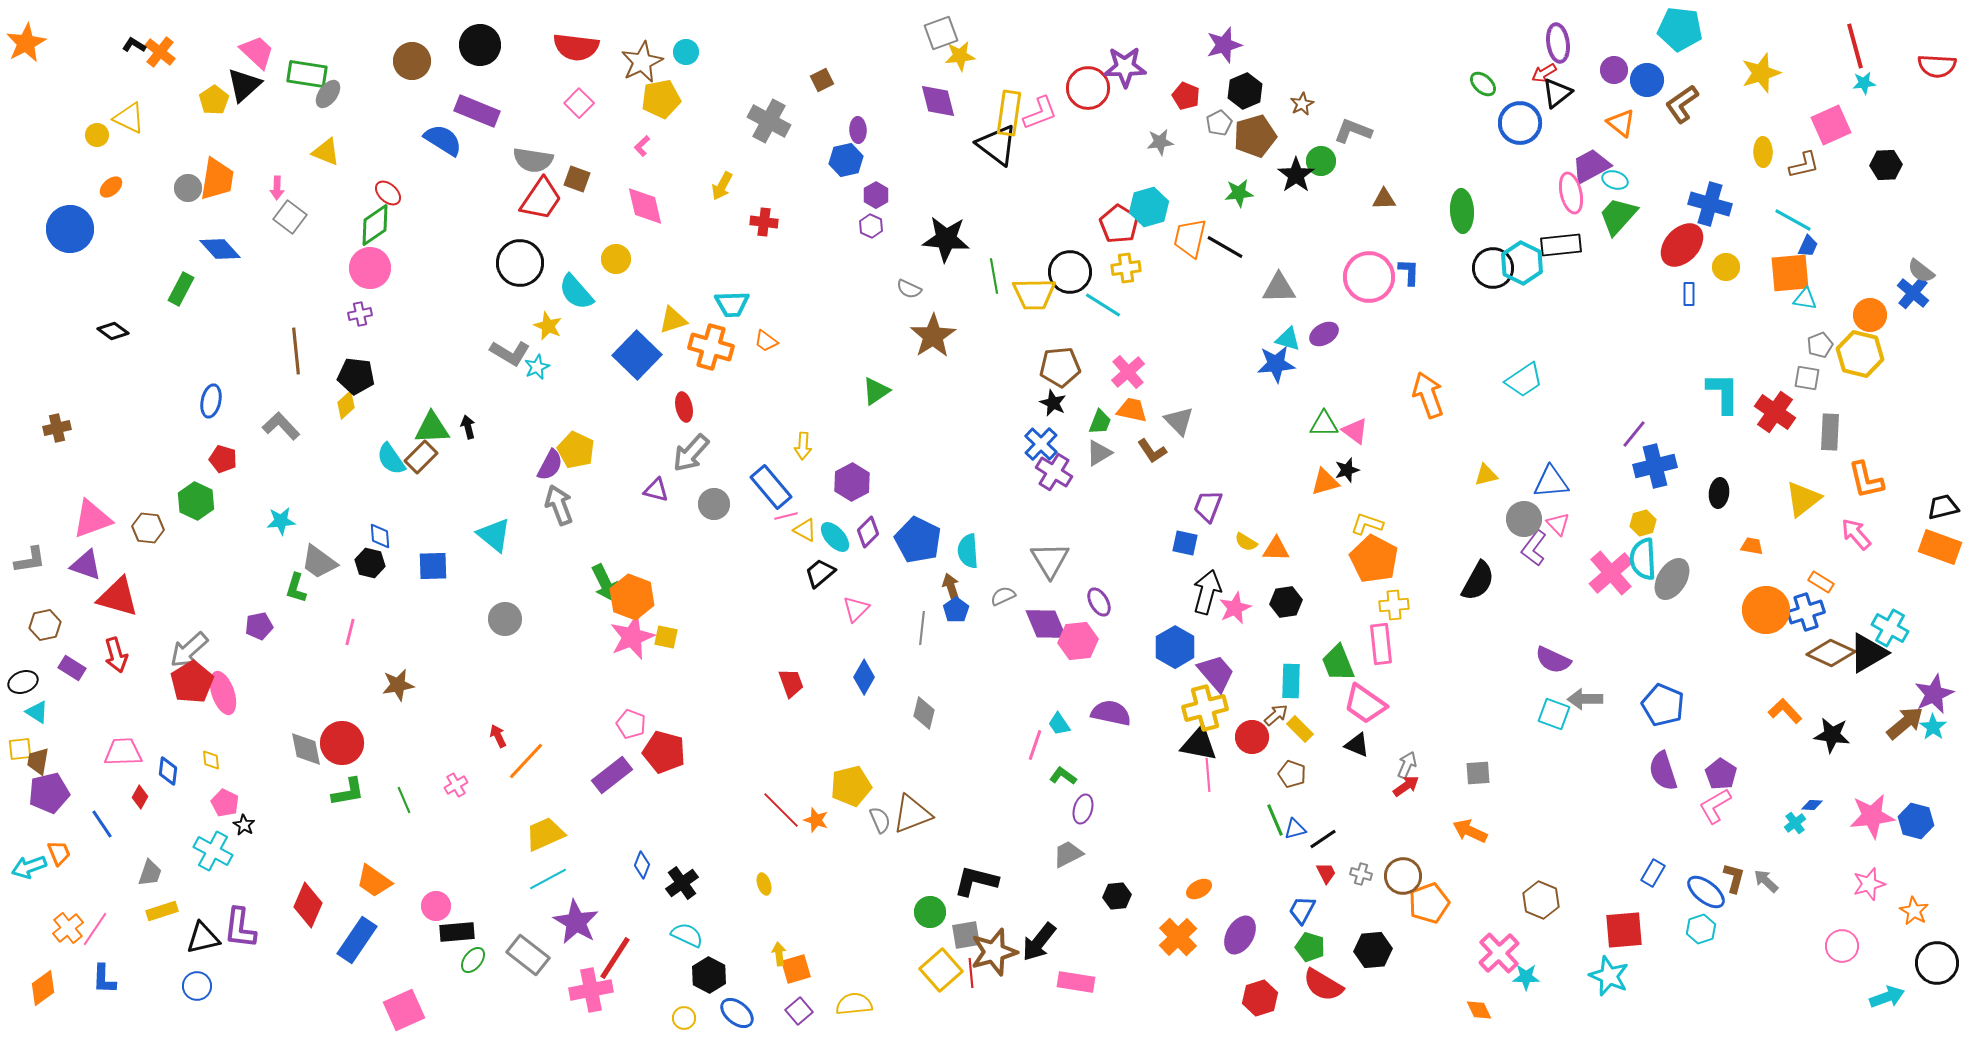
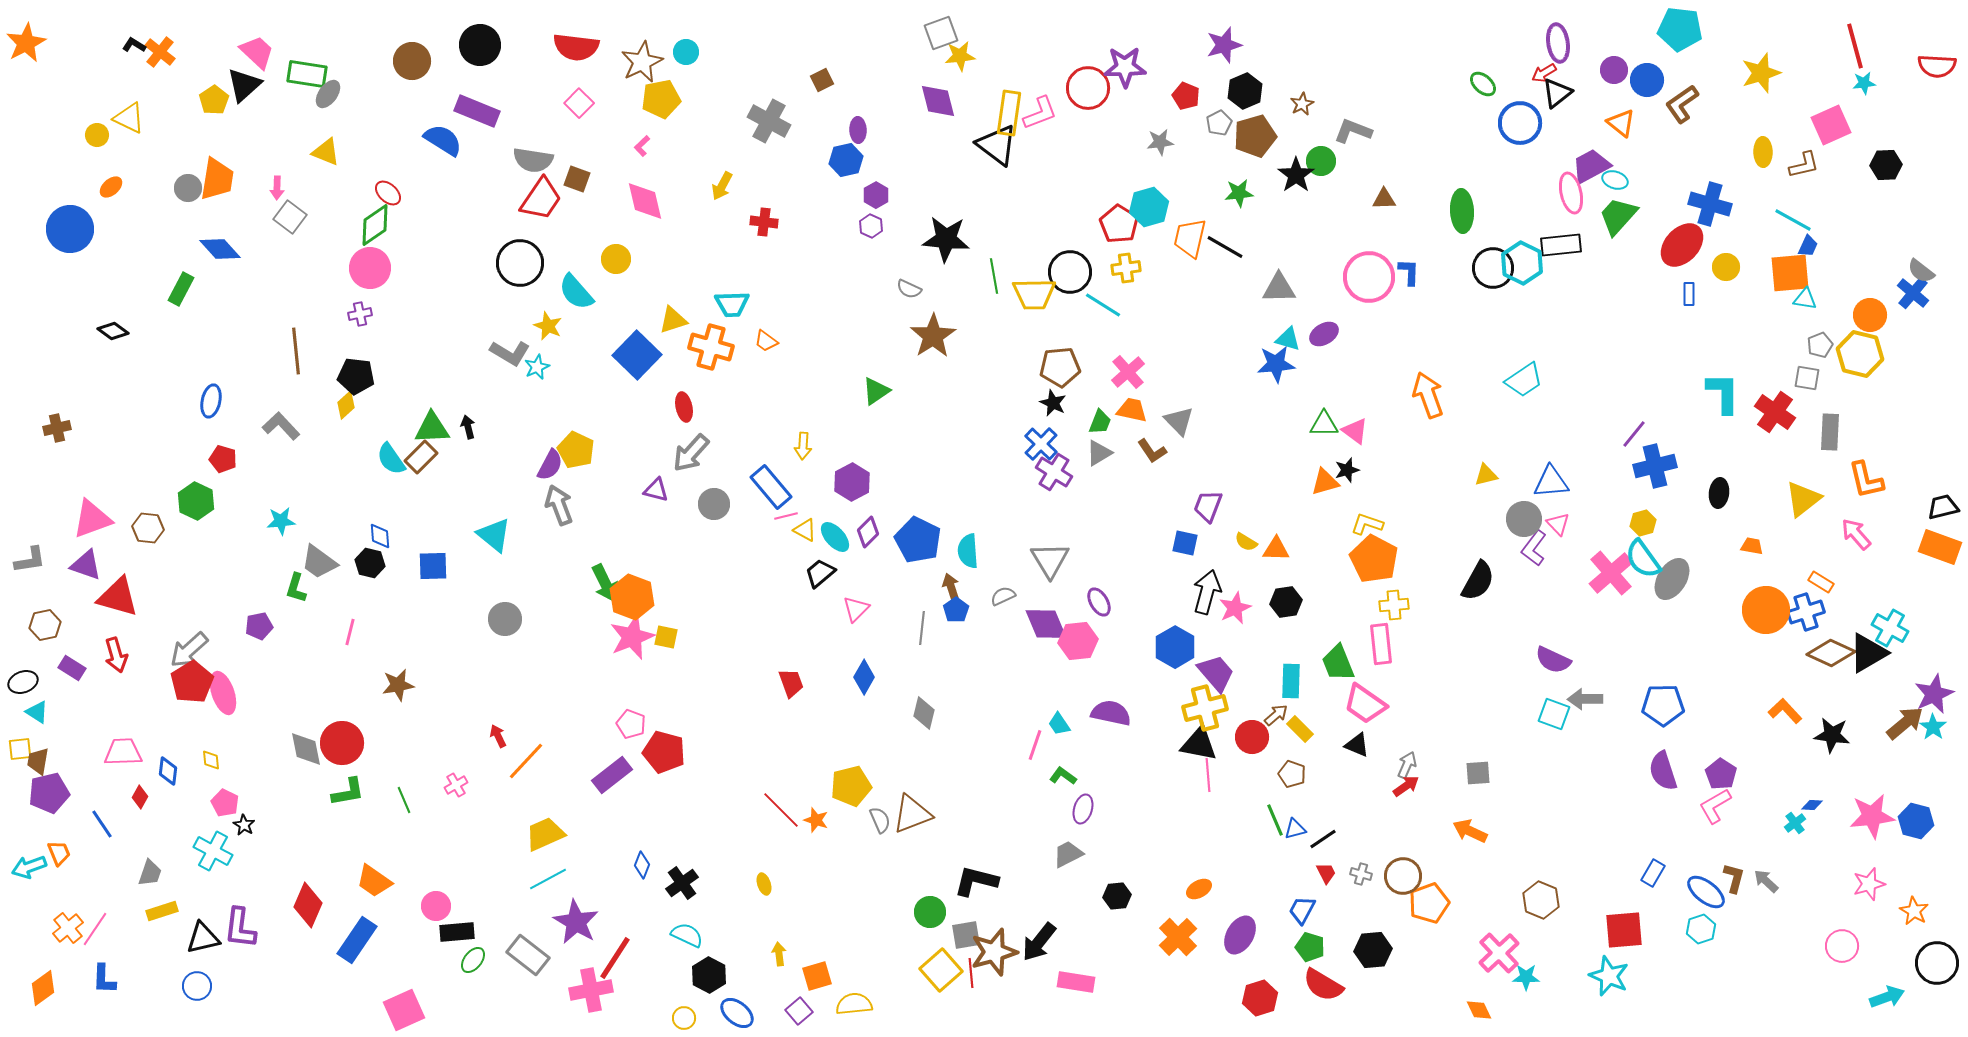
pink diamond at (645, 206): moved 5 px up
cyan semicircle at (1643, 559): rotated 33 degrees counterclockwise
blue pentagon at (1663, 705): rotated 24 degrees counterclockwise
orange square at (796, 969): moved 21 px right, 7 px down
